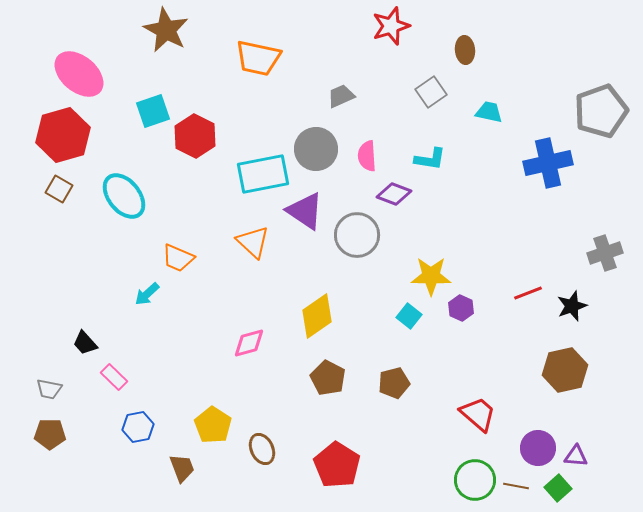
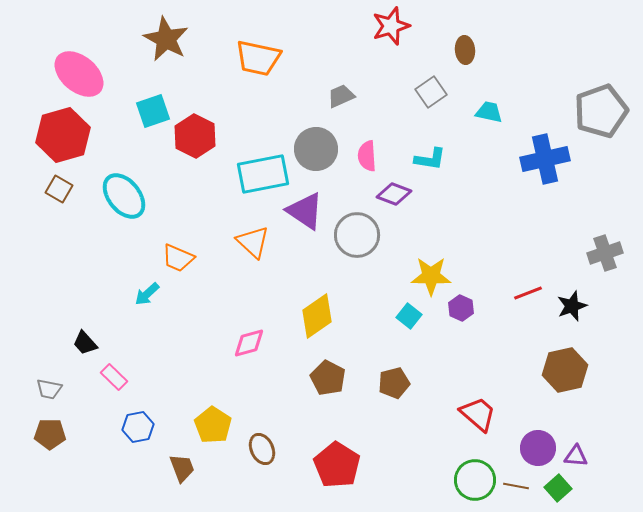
brown star at (166, 30): moved 9 px down
blue cross at (548, 163): moved 3 px left, 4 px up
